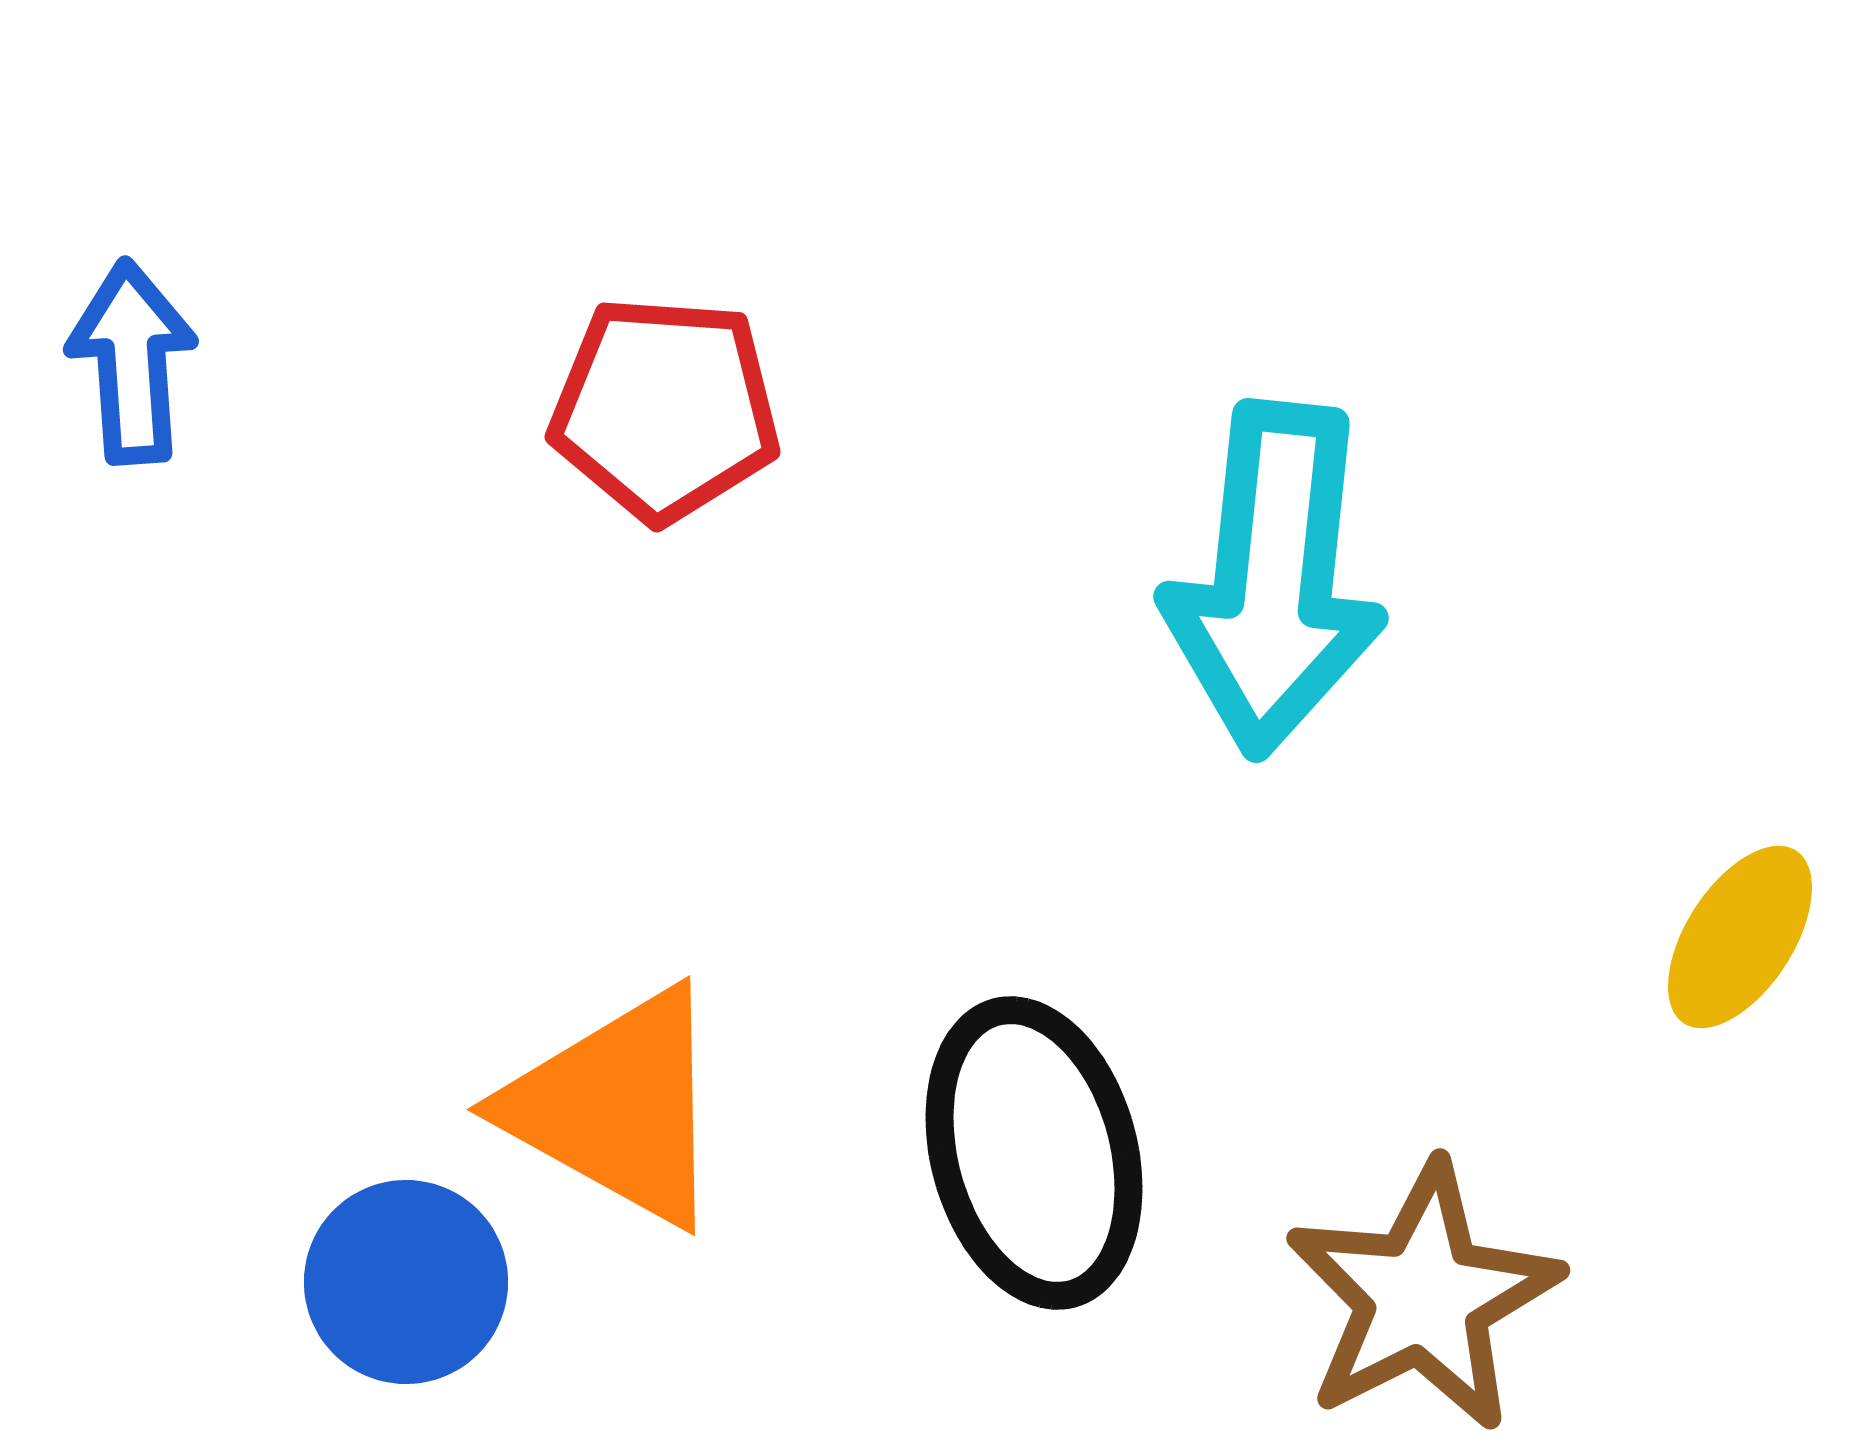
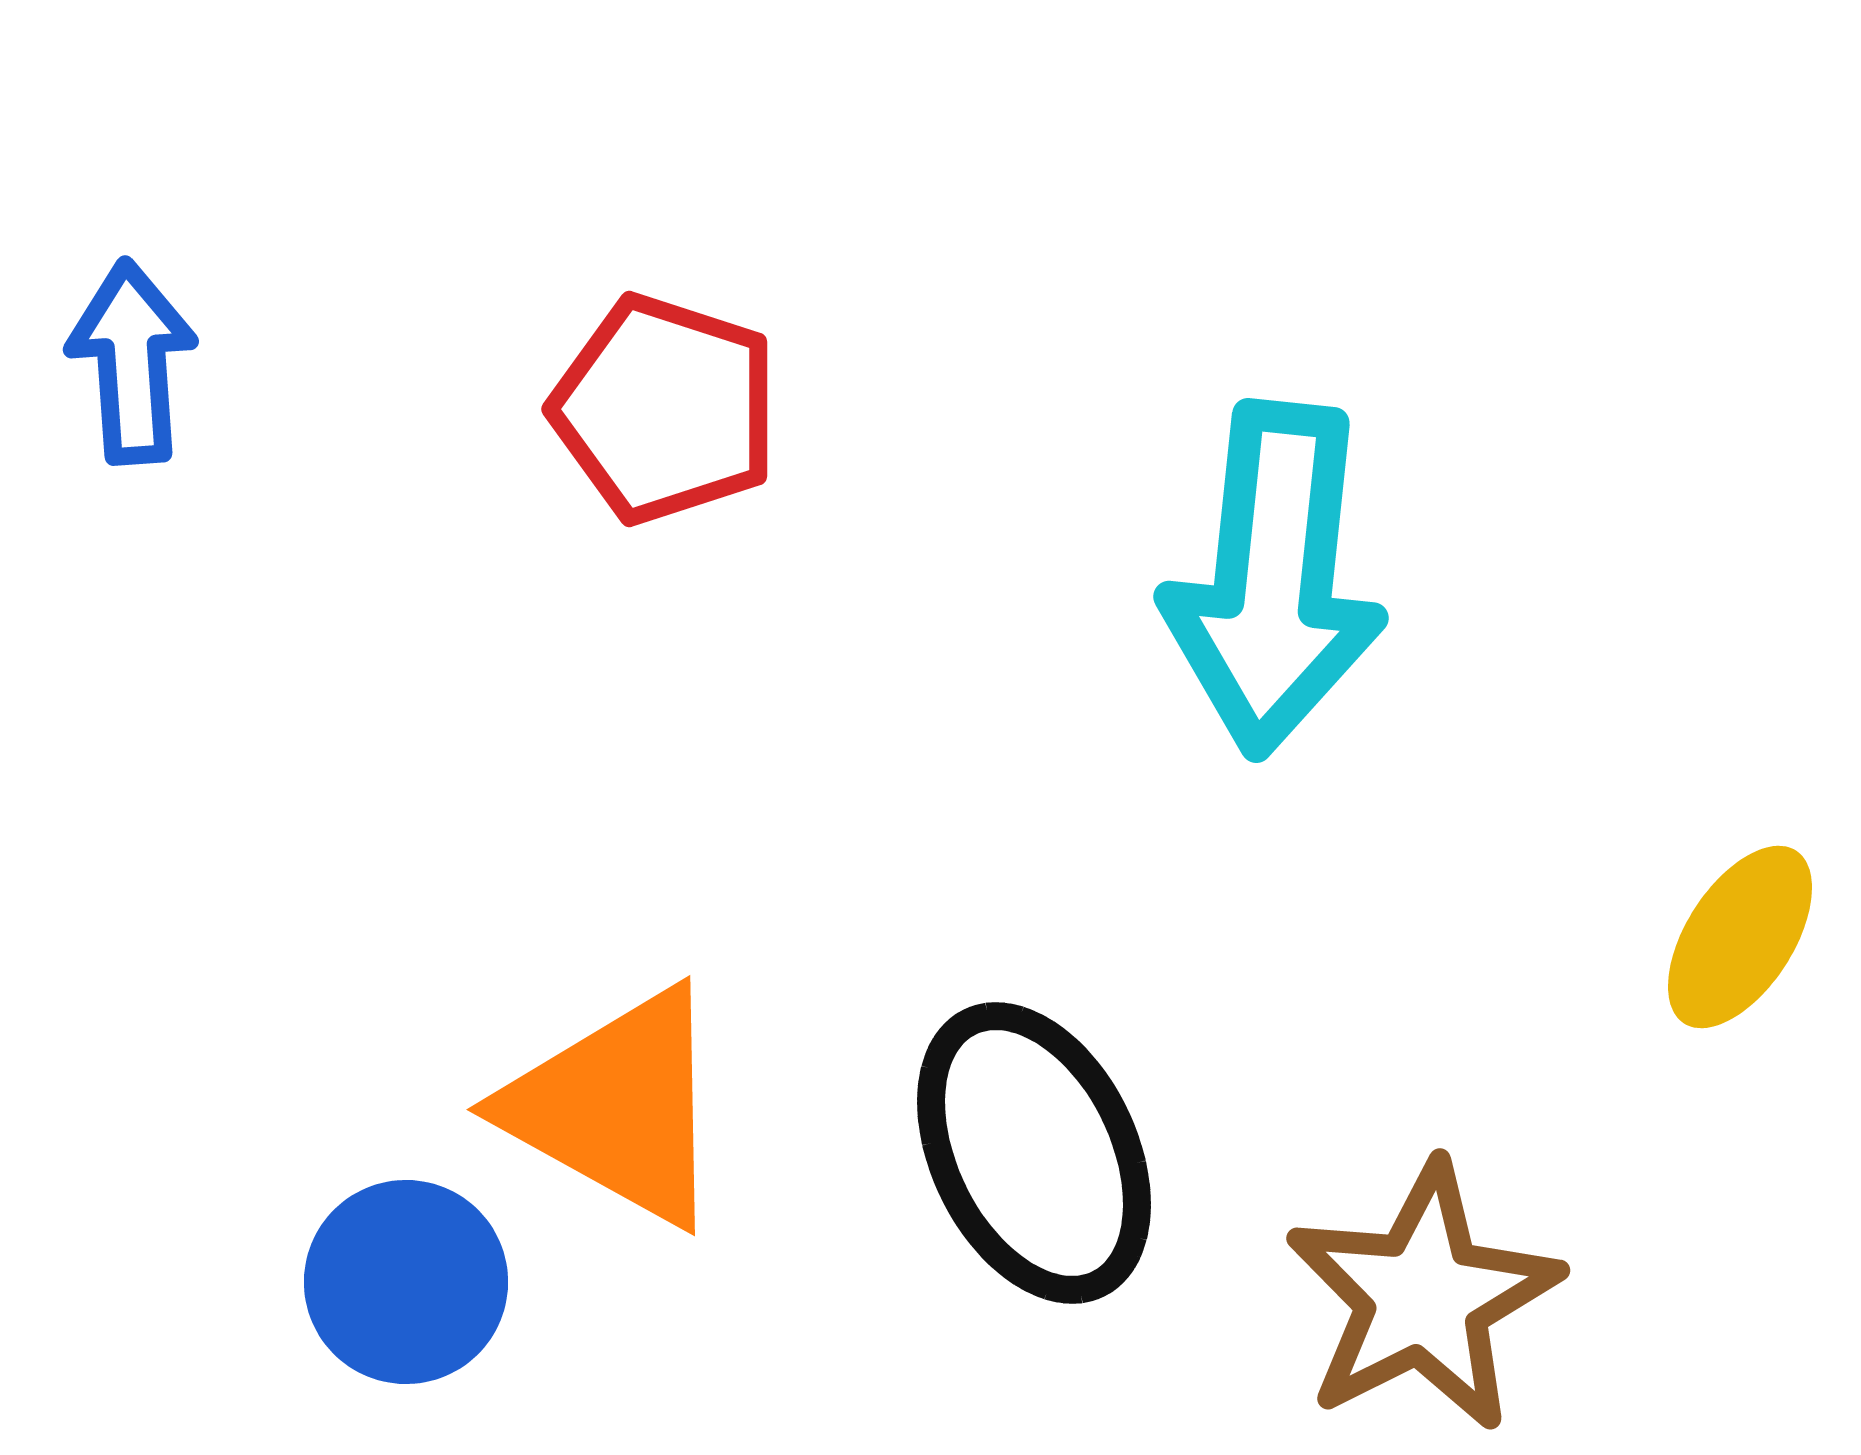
red pentagon: rotated 14 degrees clockwise
black ellipse: rotated 11 degrees counterclockwise
